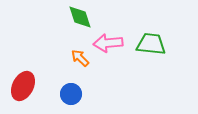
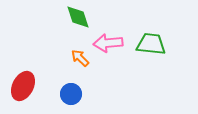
green diamond: moved 2 px left
